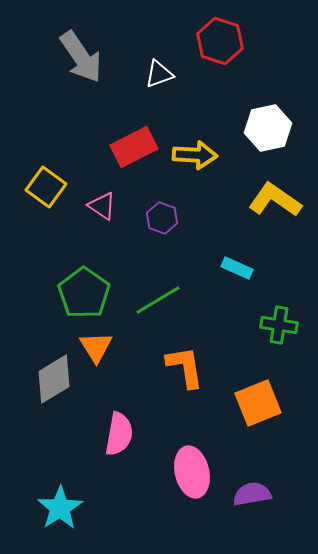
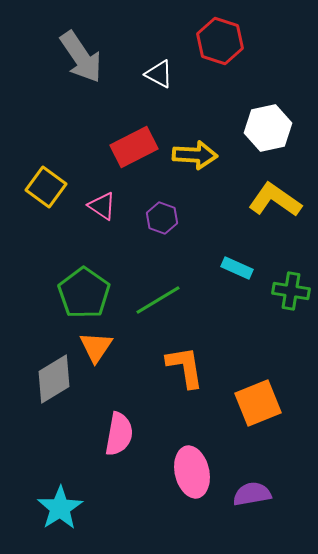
white triangle: rotated 48 degrees clockwise
green cross: moved 12 px right, 34 px up
orange triangle: rotated 6 degrees clockwise
